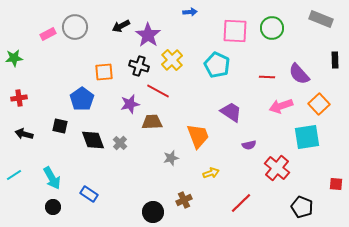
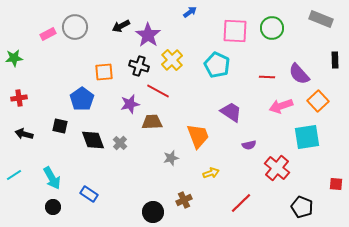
blue arrow at (190, 12): rotated 32 degrees counterclockwise
orange square at (319, 104): moved 1 px left, 3 px up
